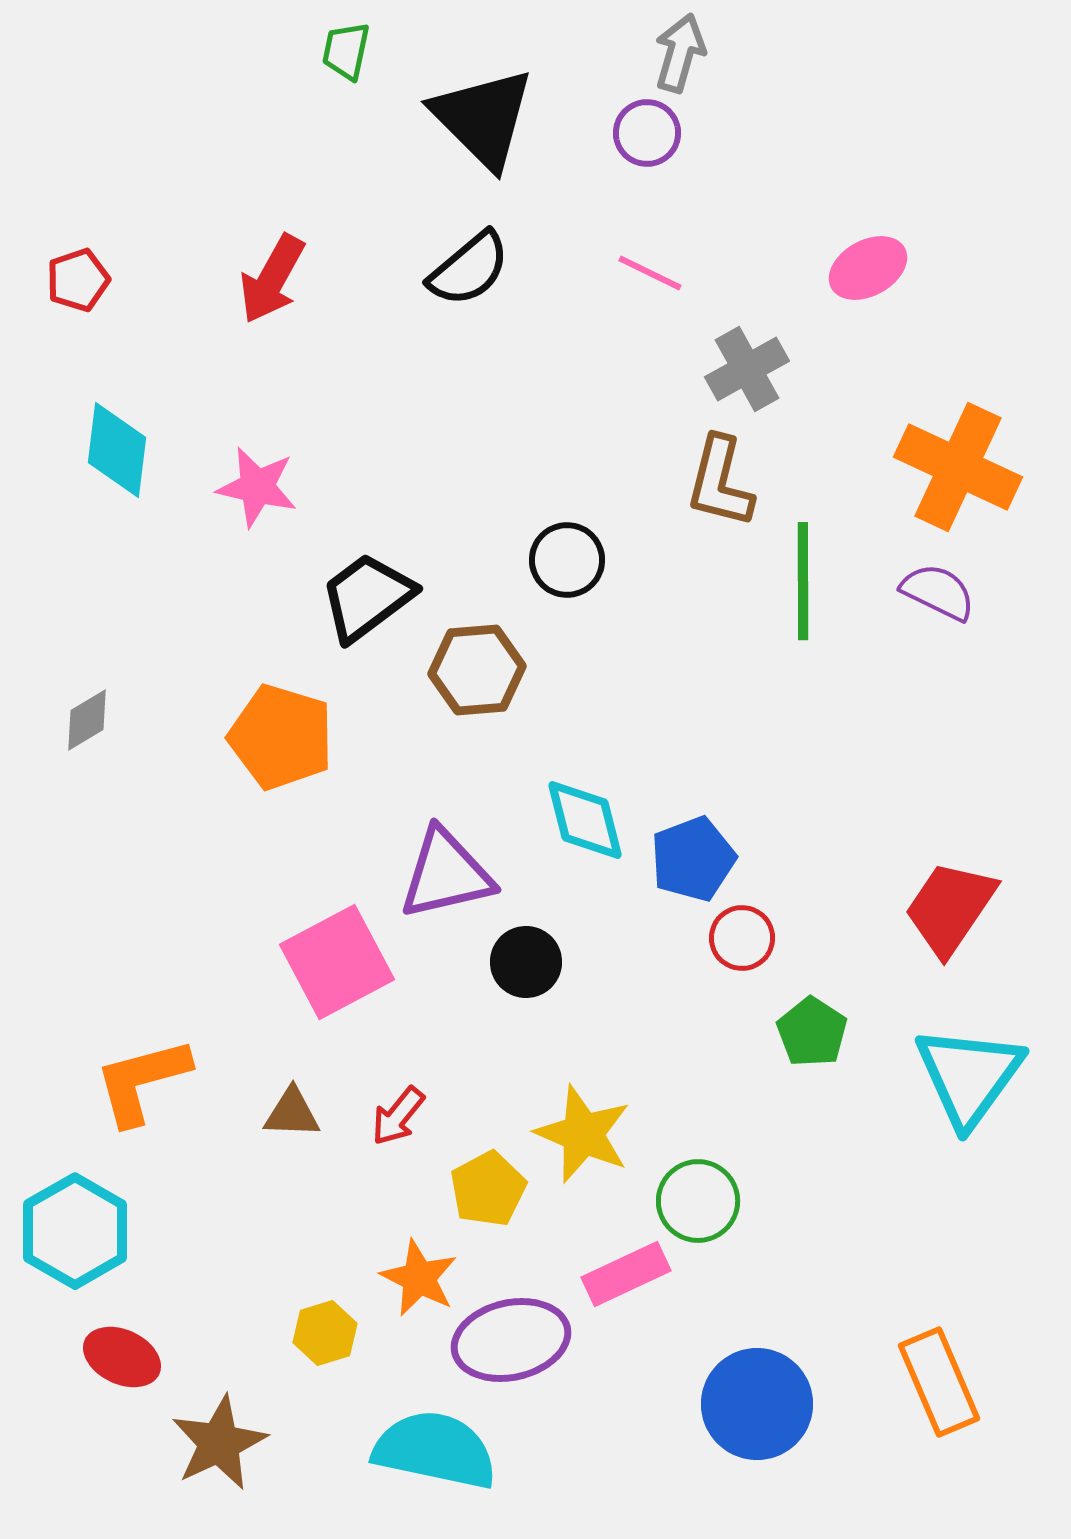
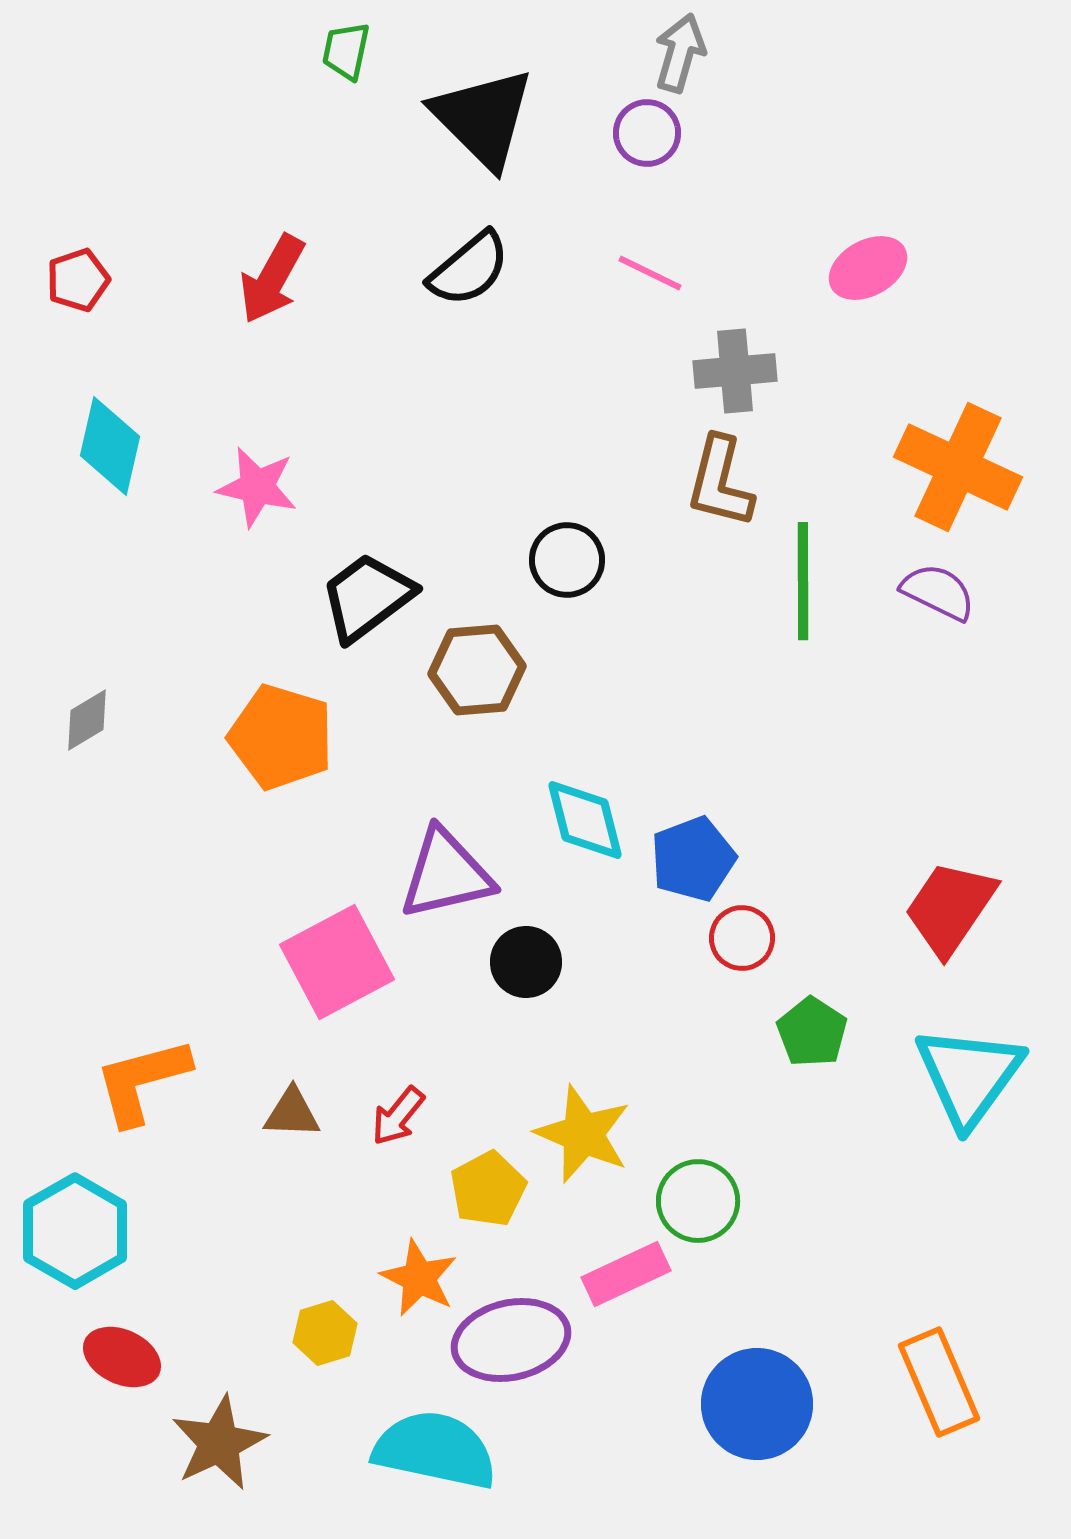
gray cross at (747, 369): moved 12 px left, 2 px down; rotated 24 degrees clockwise
cyan diamond at (117, 450): moved 7 px left, 4 px up; rotated 6 degrees clockwise
